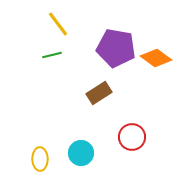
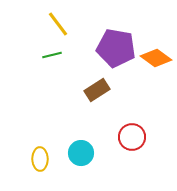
brown rectangle: moved 2 px left, 3 px up
